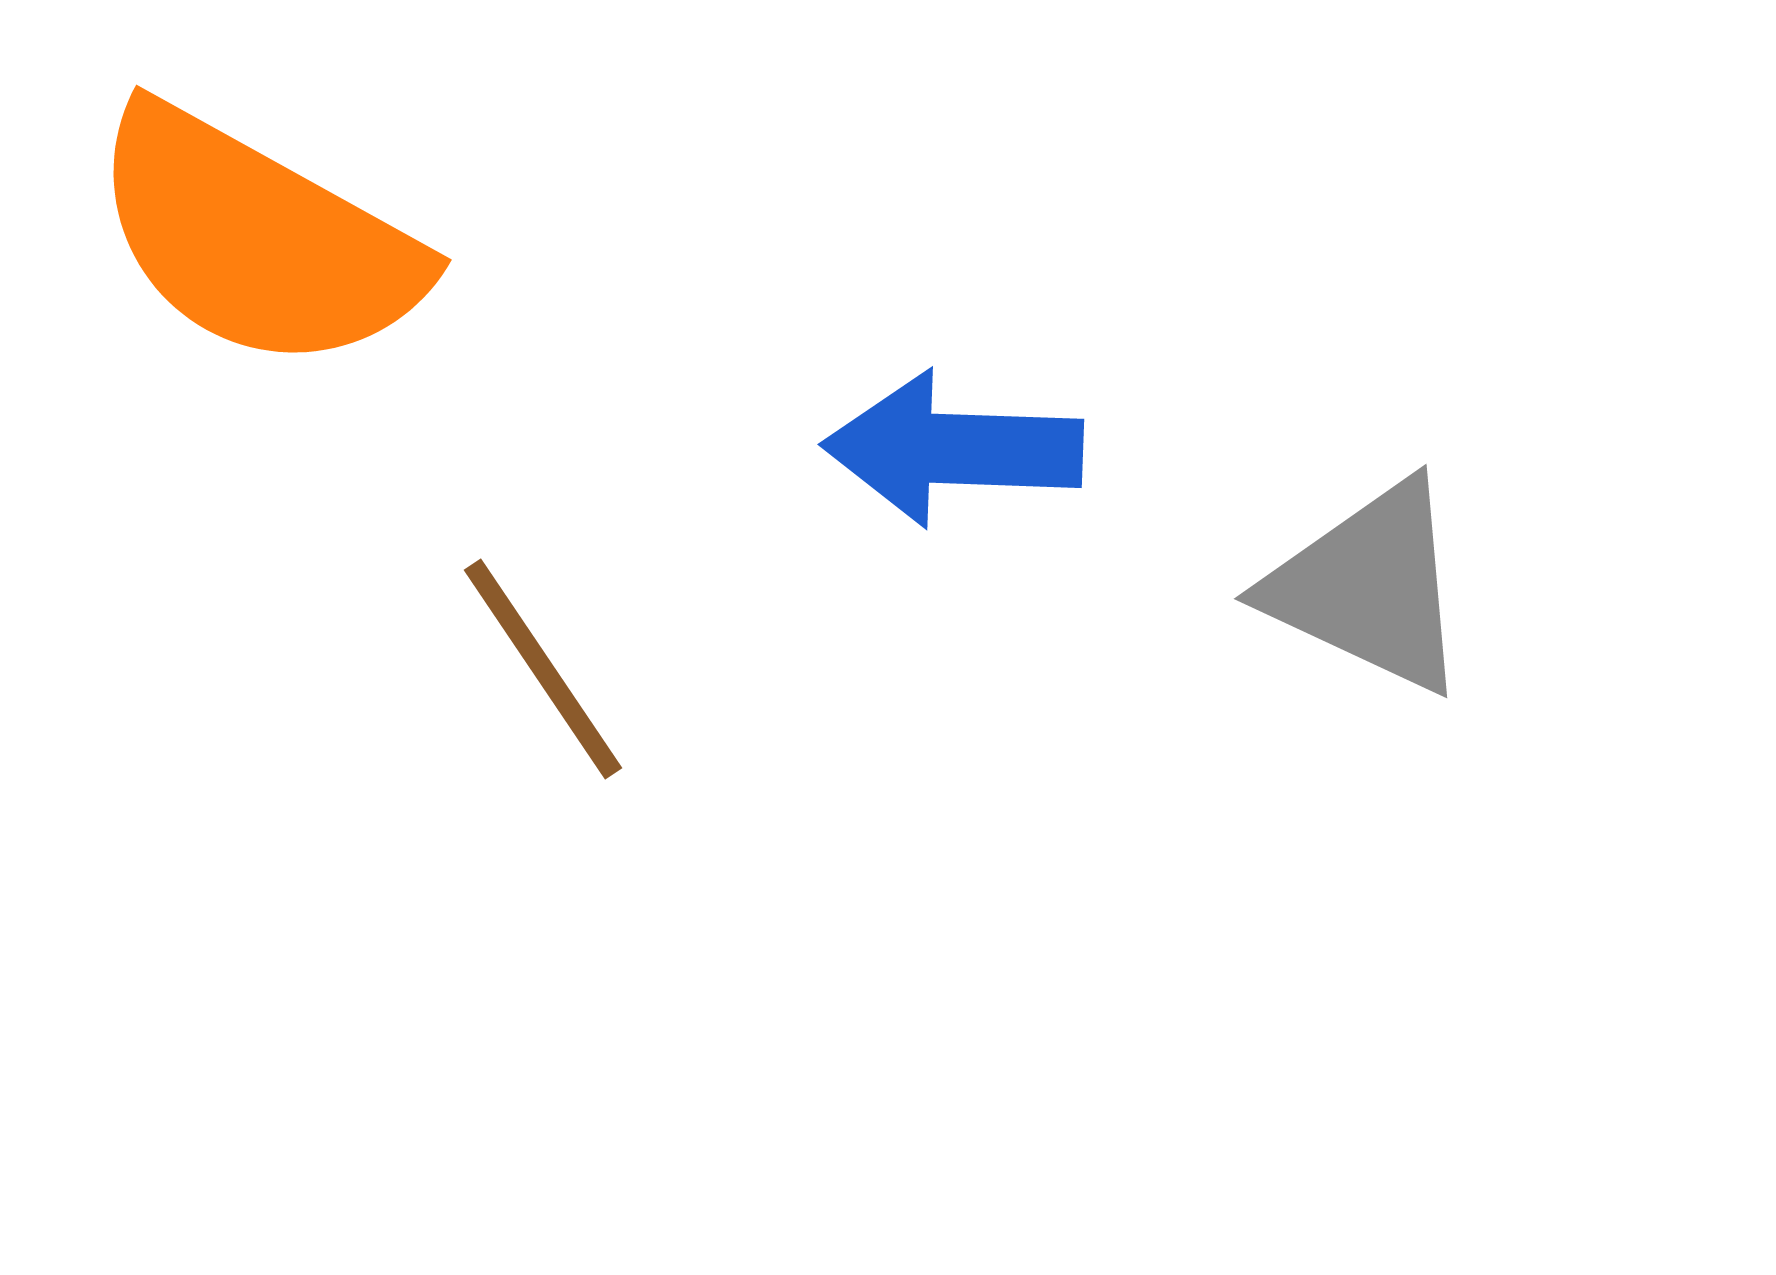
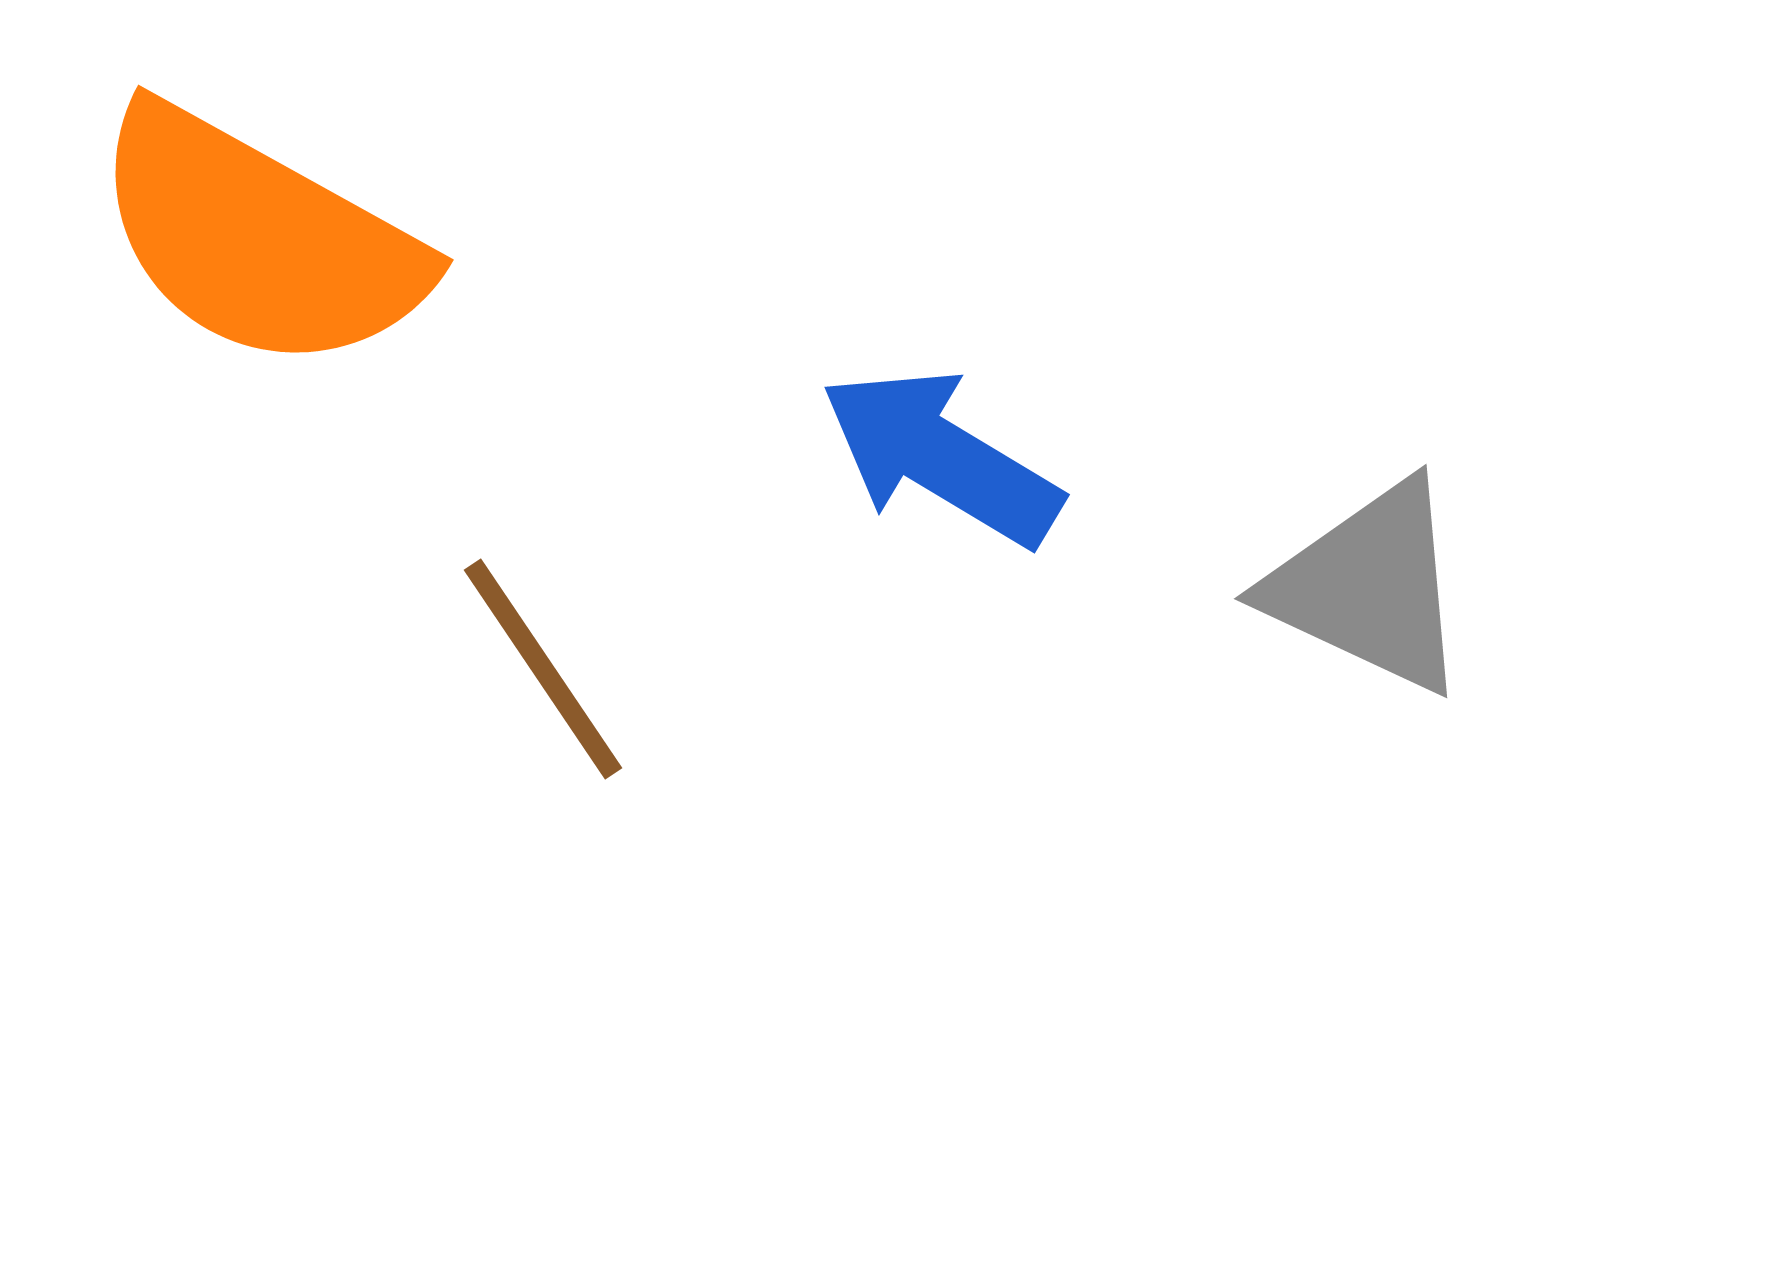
orange semicircle: moved 2 px right
blue arrow: moved 12 px left, 8 px down; rotated 29 degrees clockwise
